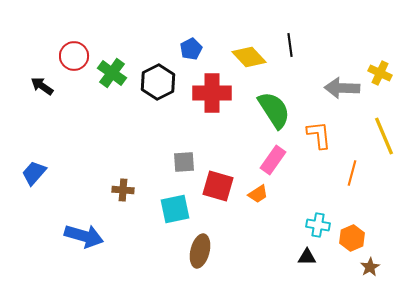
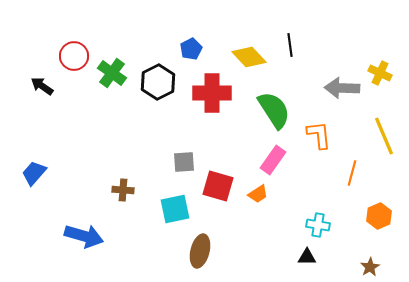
orange hexagon: moved 27 px right, 22 px up
